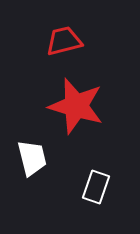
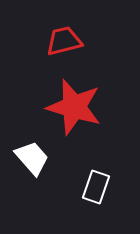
red star: moved 2 px left, 1 px down
white trapezoid: rotated 27 degrees counterclockwise
